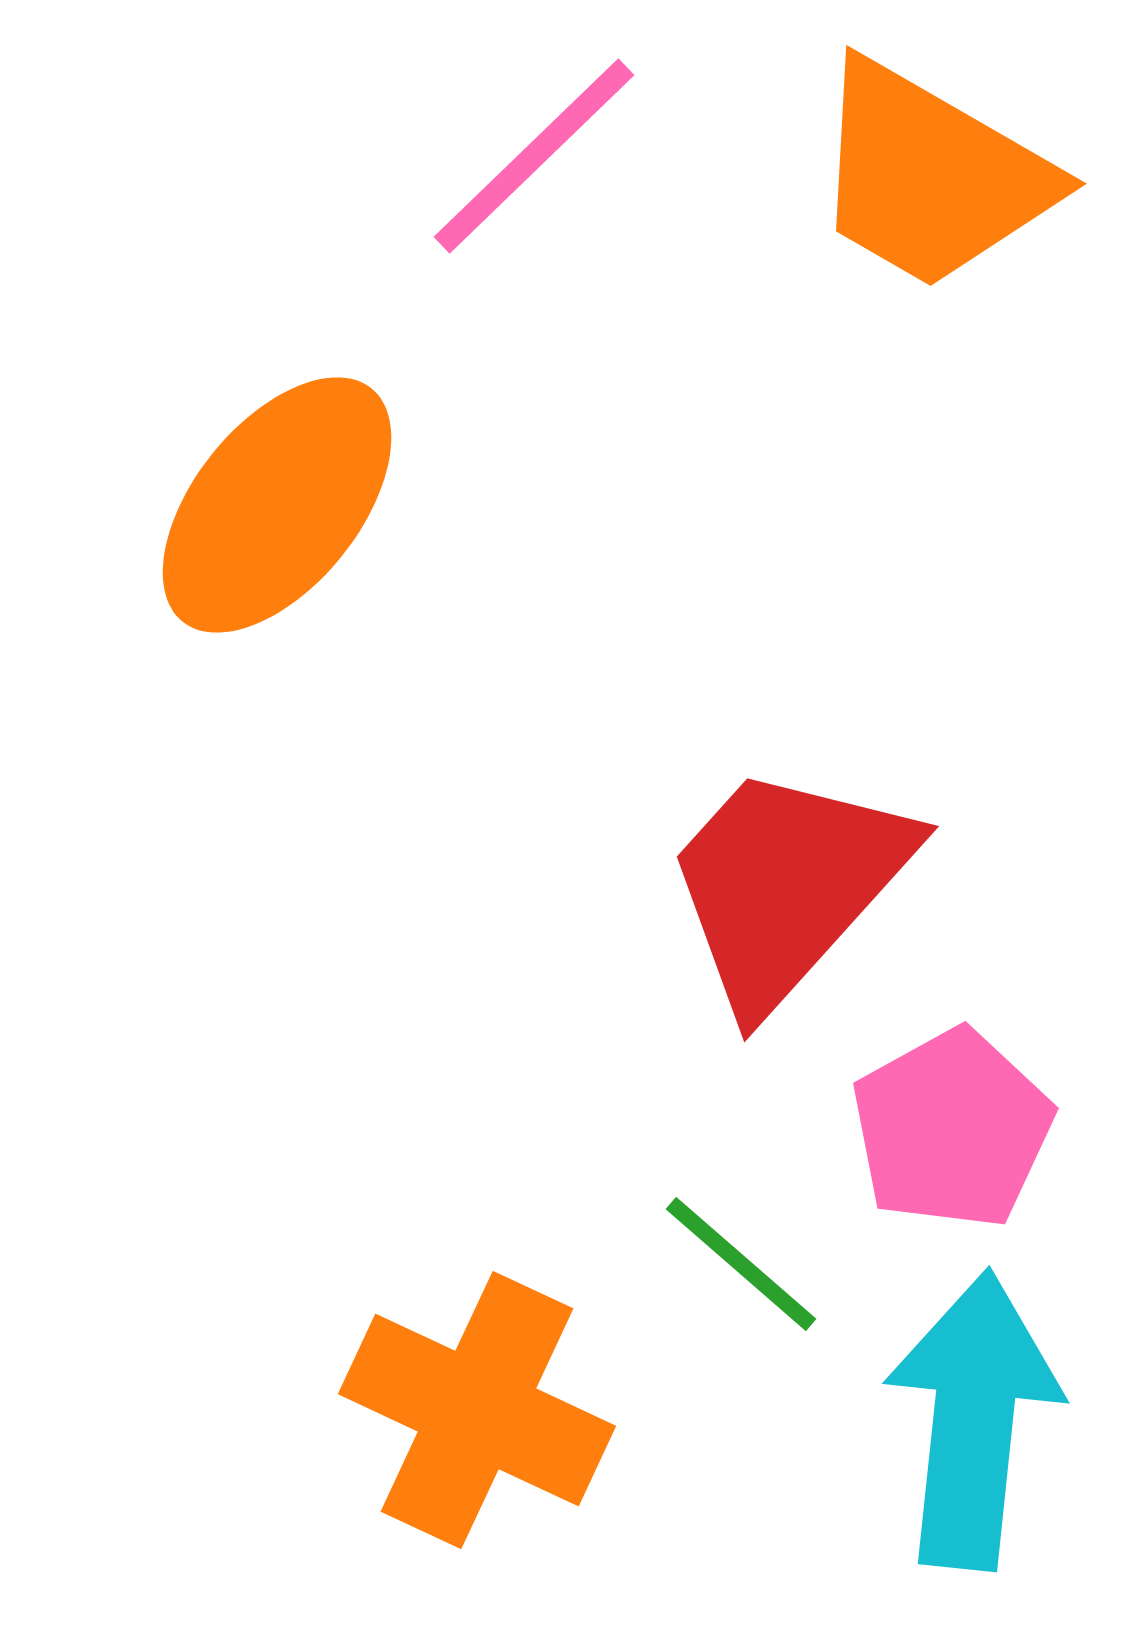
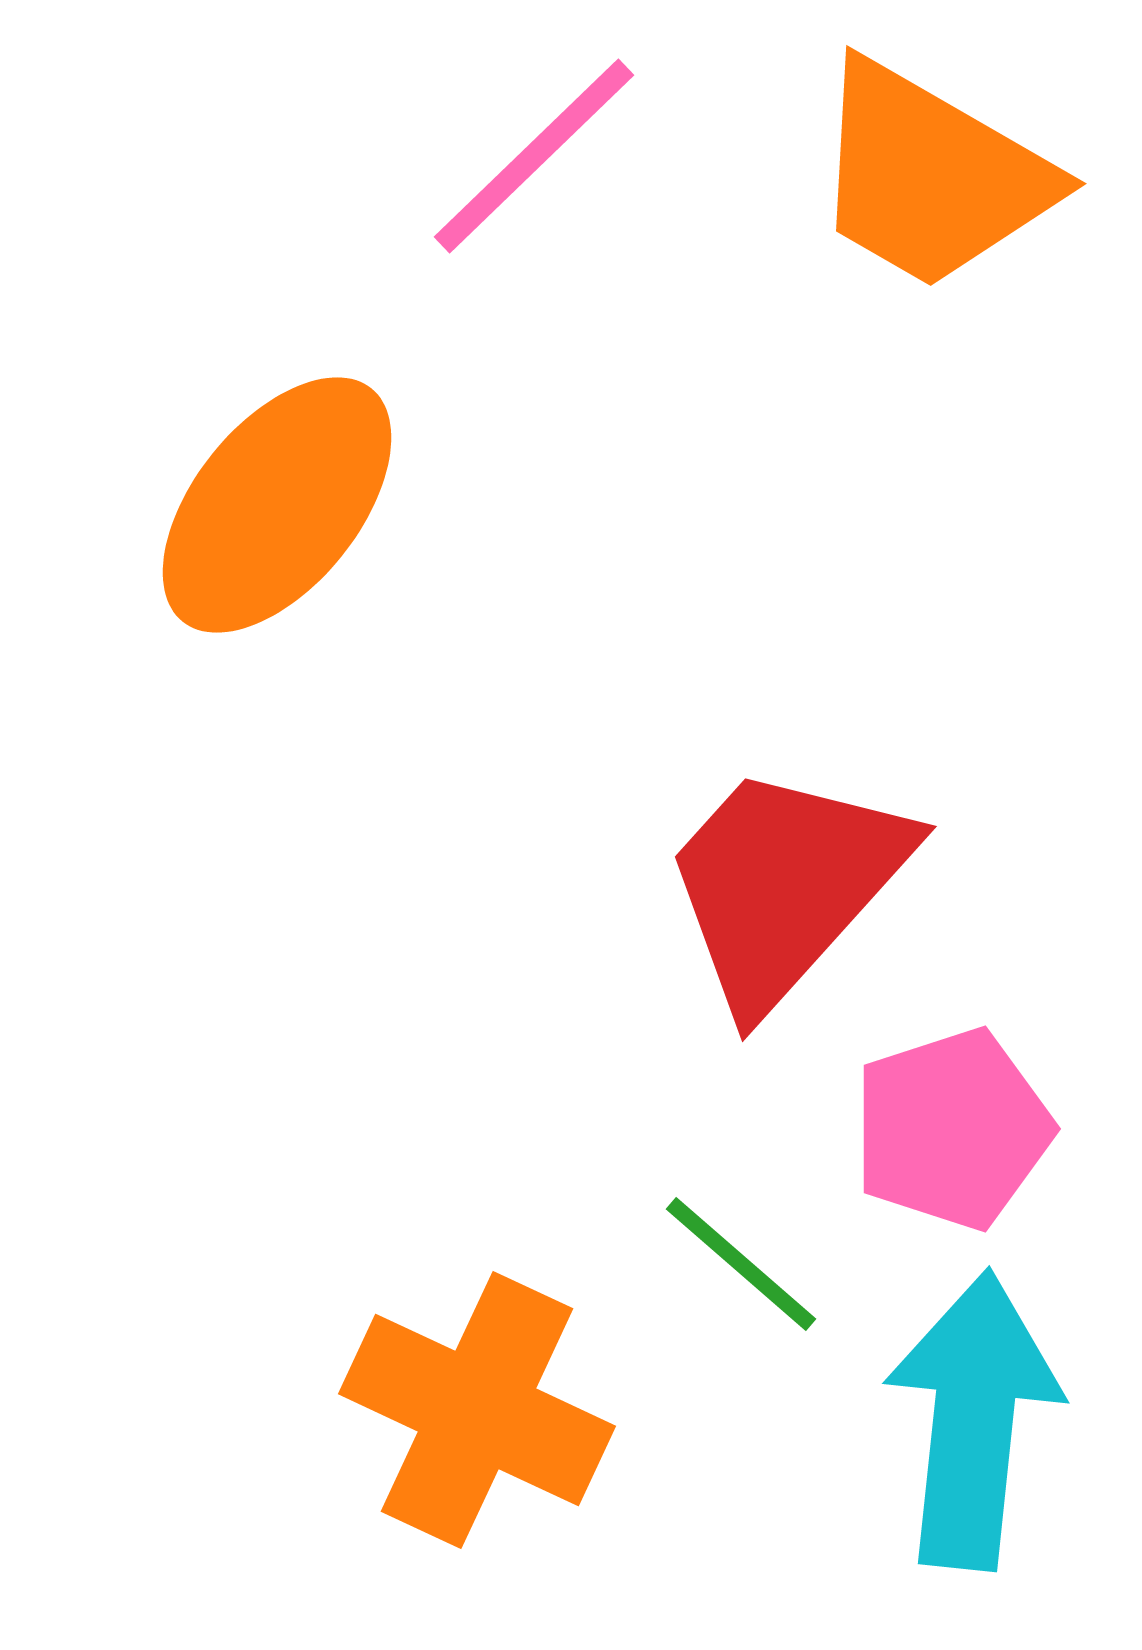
red trapezoid: moved 2 px left
pink pentagon: rotated 11 degrees clockwise
